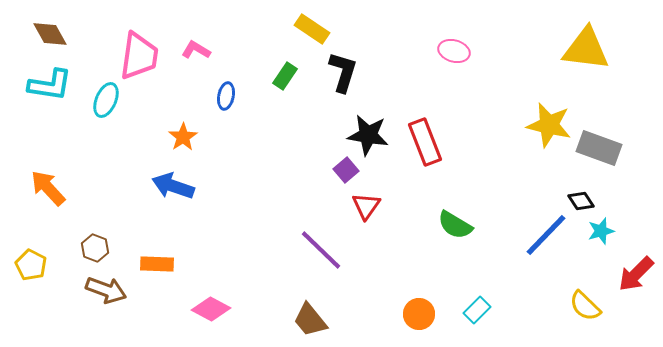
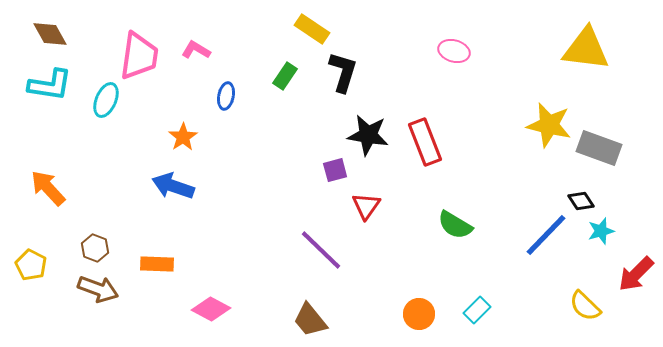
purple square: moved 11 px left; rotated 25 degrees clockwise
brown arrow: moved 8 px left, 1 px up
